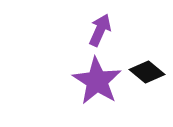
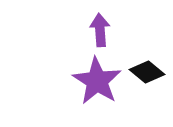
purple arrow: rotated 28 degrees counterclockwise
